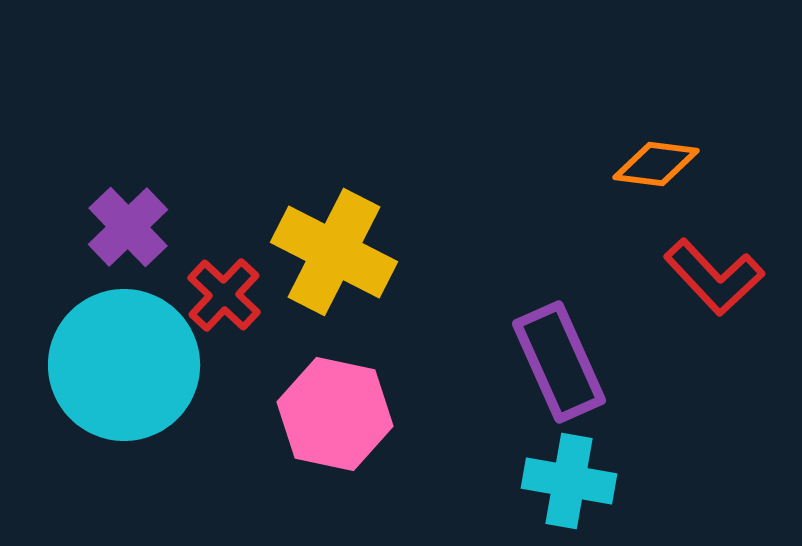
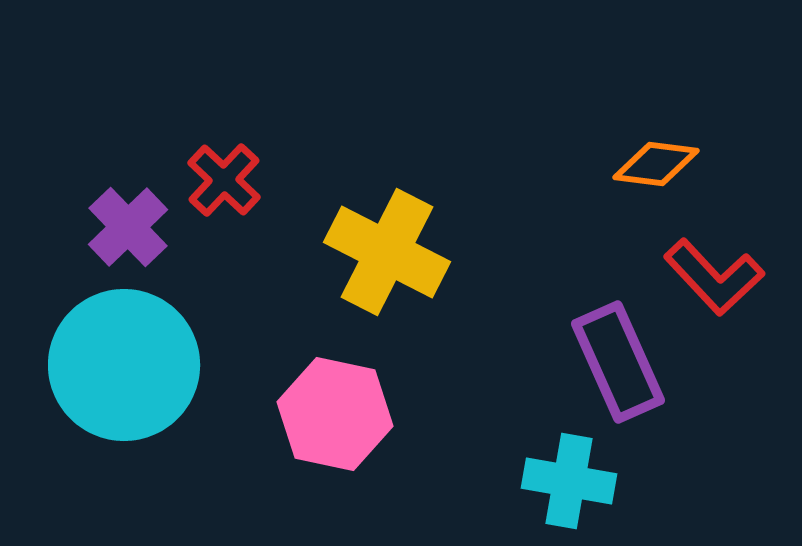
yellow cross: moved 53 px right
red cross: moved 115 px up
purple rectangle: moved 59 px right
